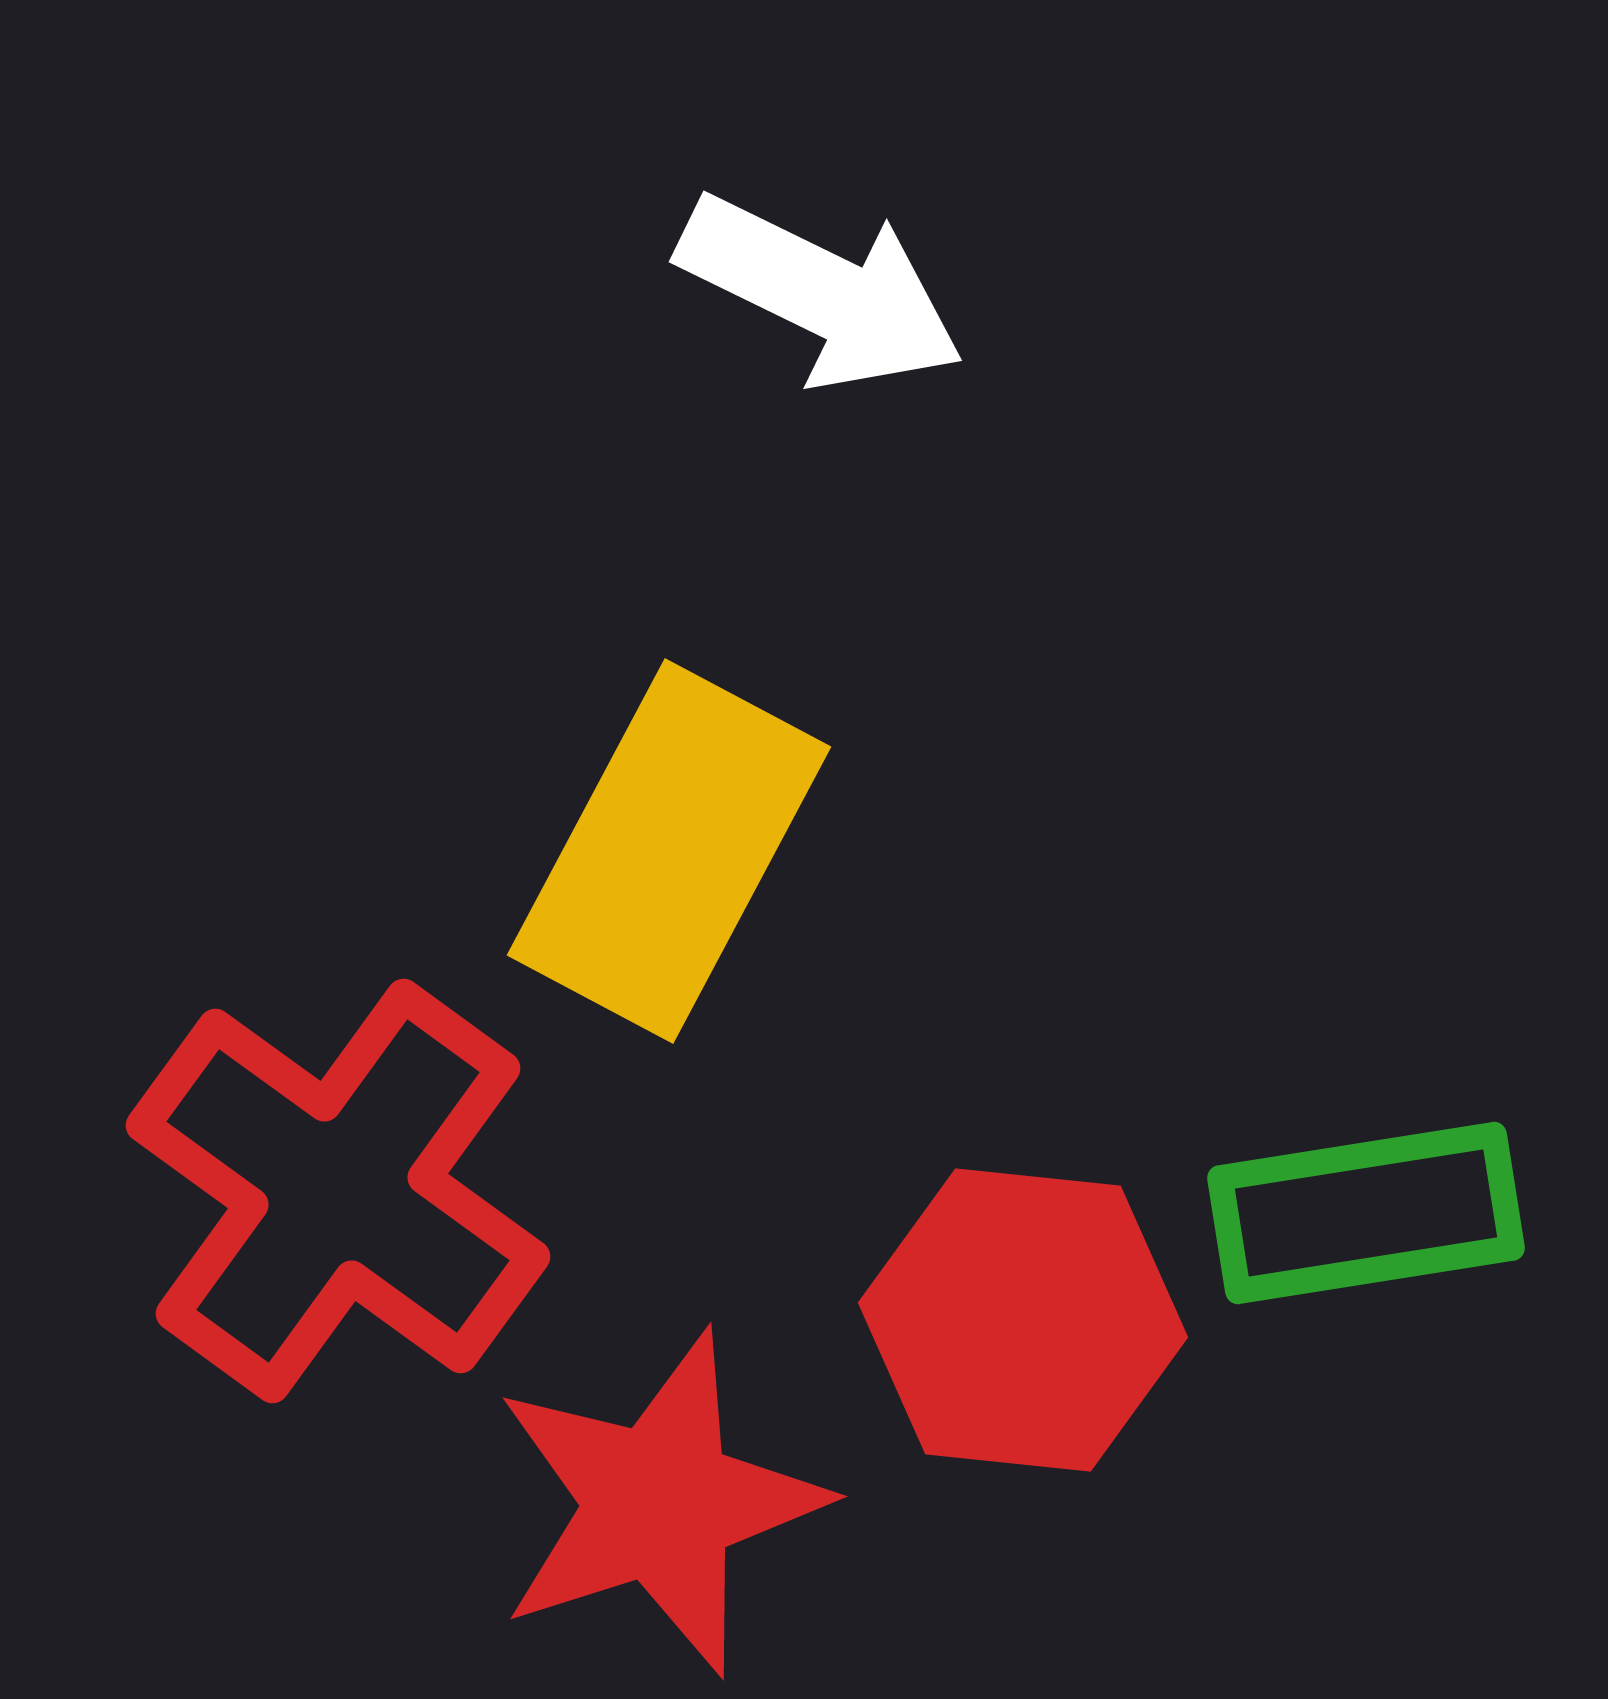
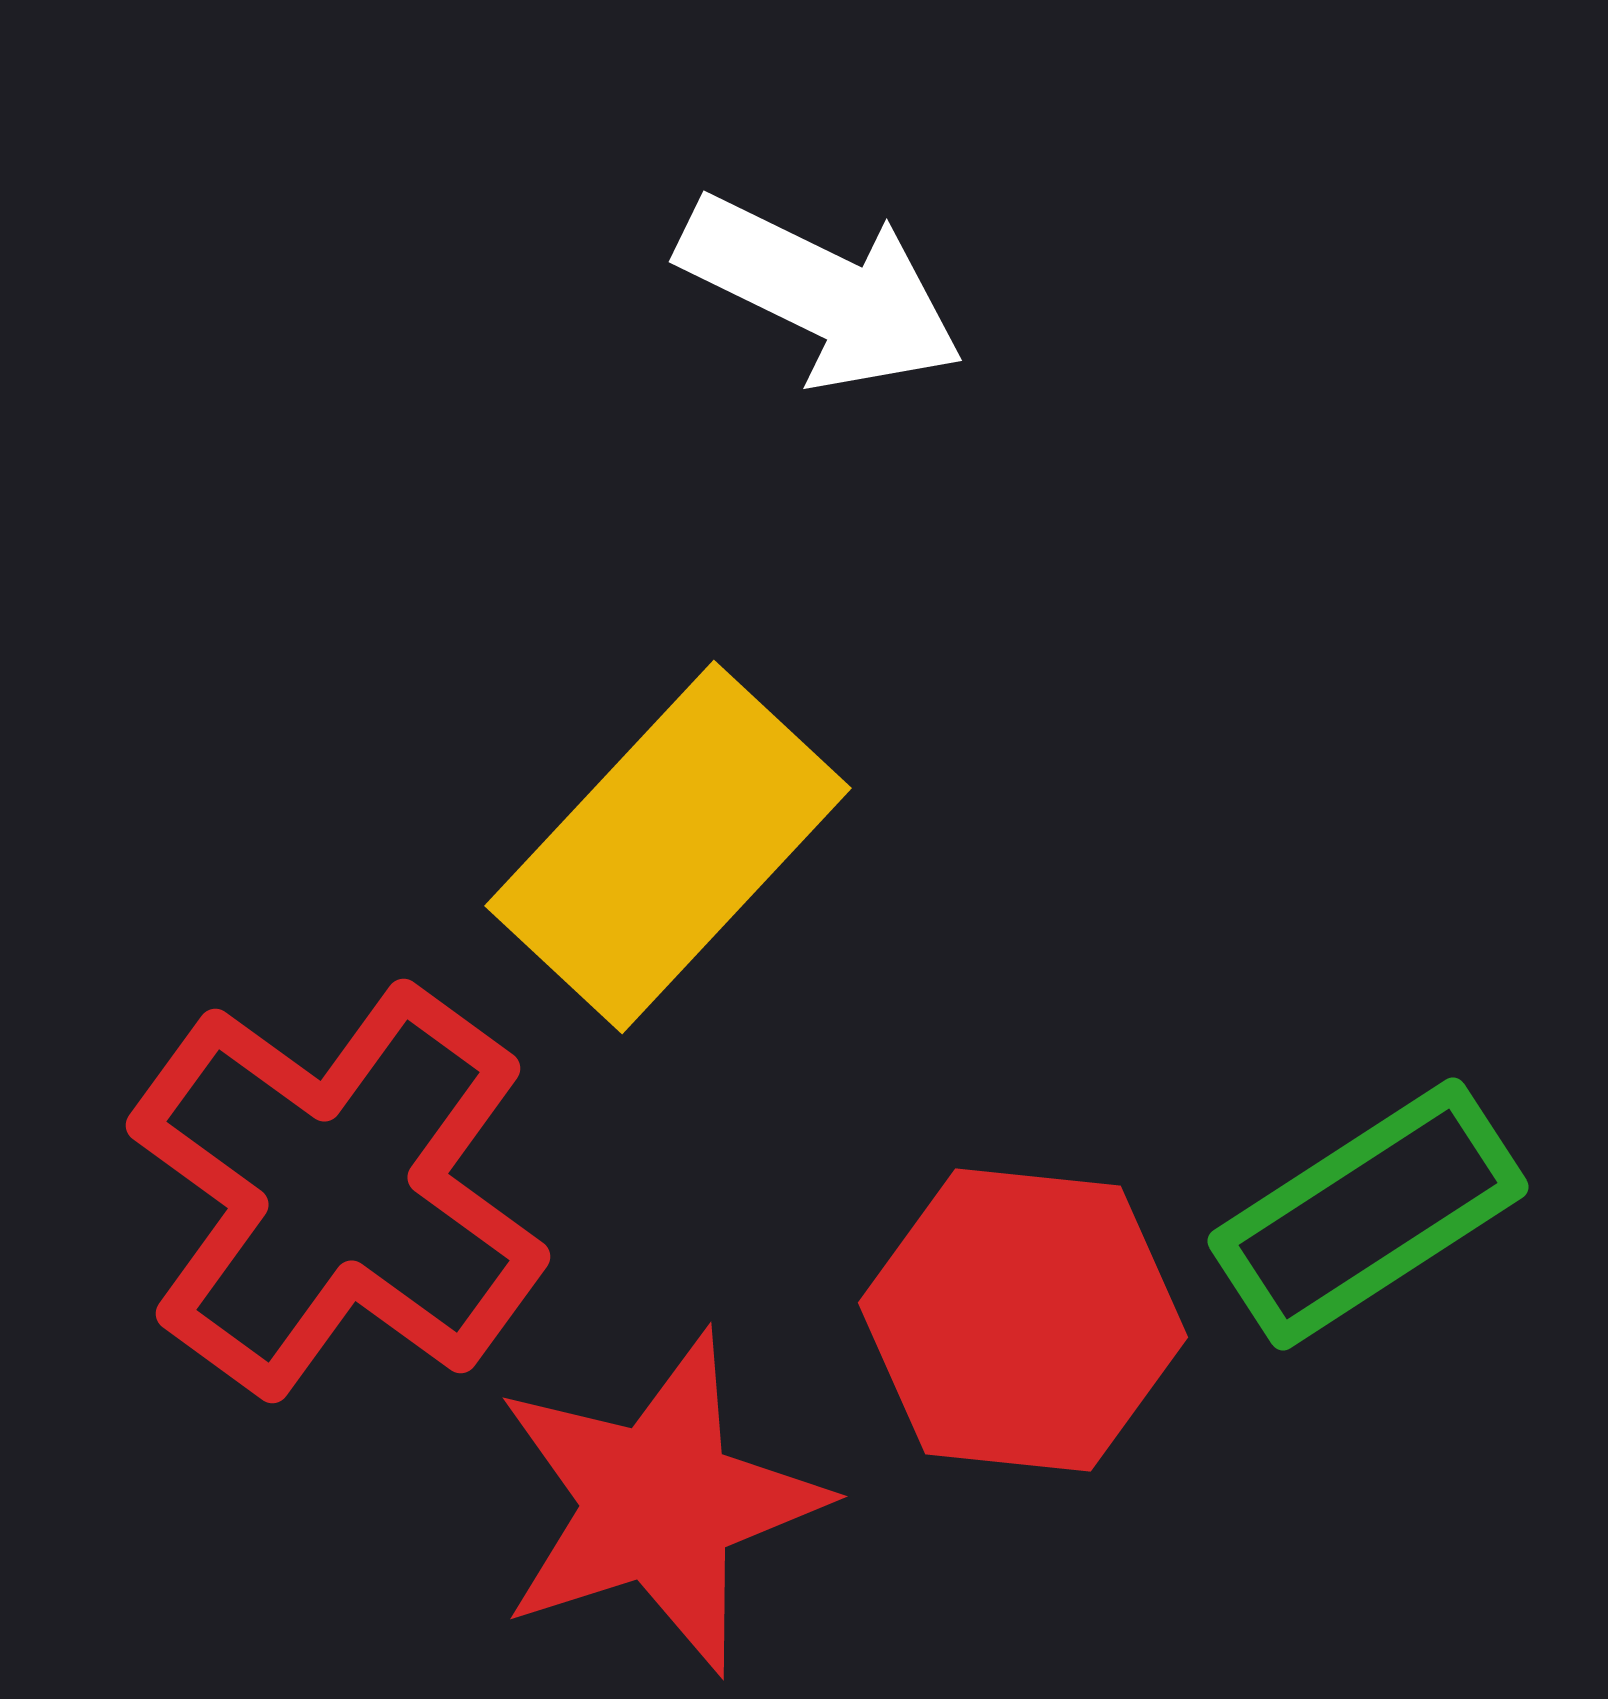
yellow rectangle: moved 1 px left, 4 px up; rotated 15 degrees clockwise
green rectangle: moved 2 px right, 1 px down; rotated 24 degrees counterclockwise
